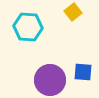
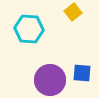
cyan hexagon: moved 1 px right, 2 px down
blue square: moved 1 px left, 1 px down
